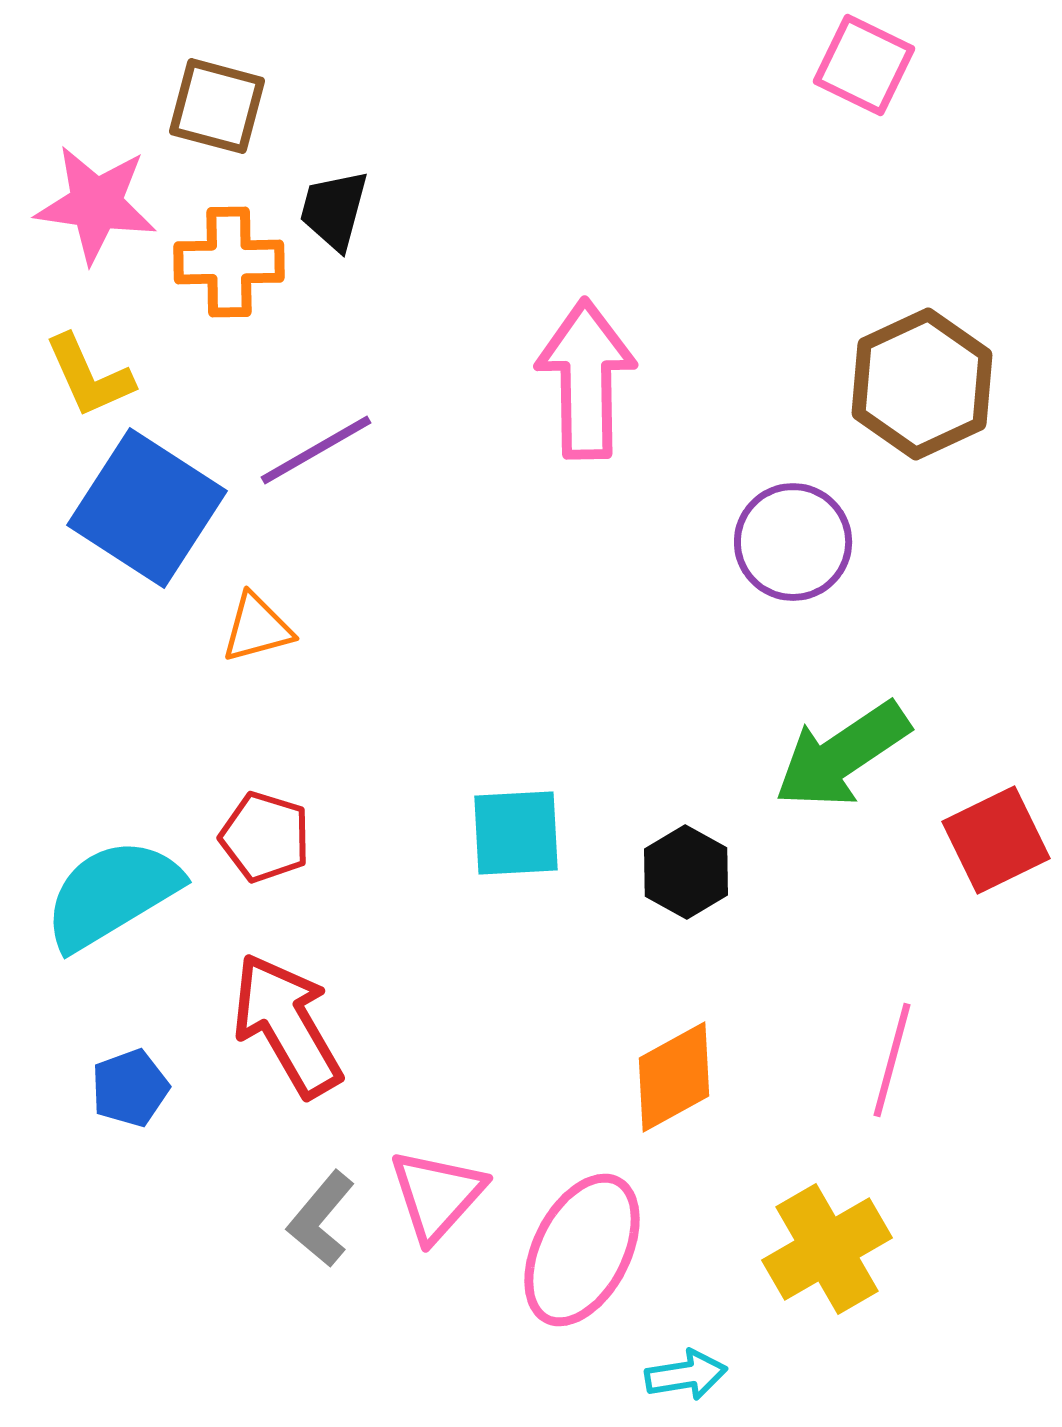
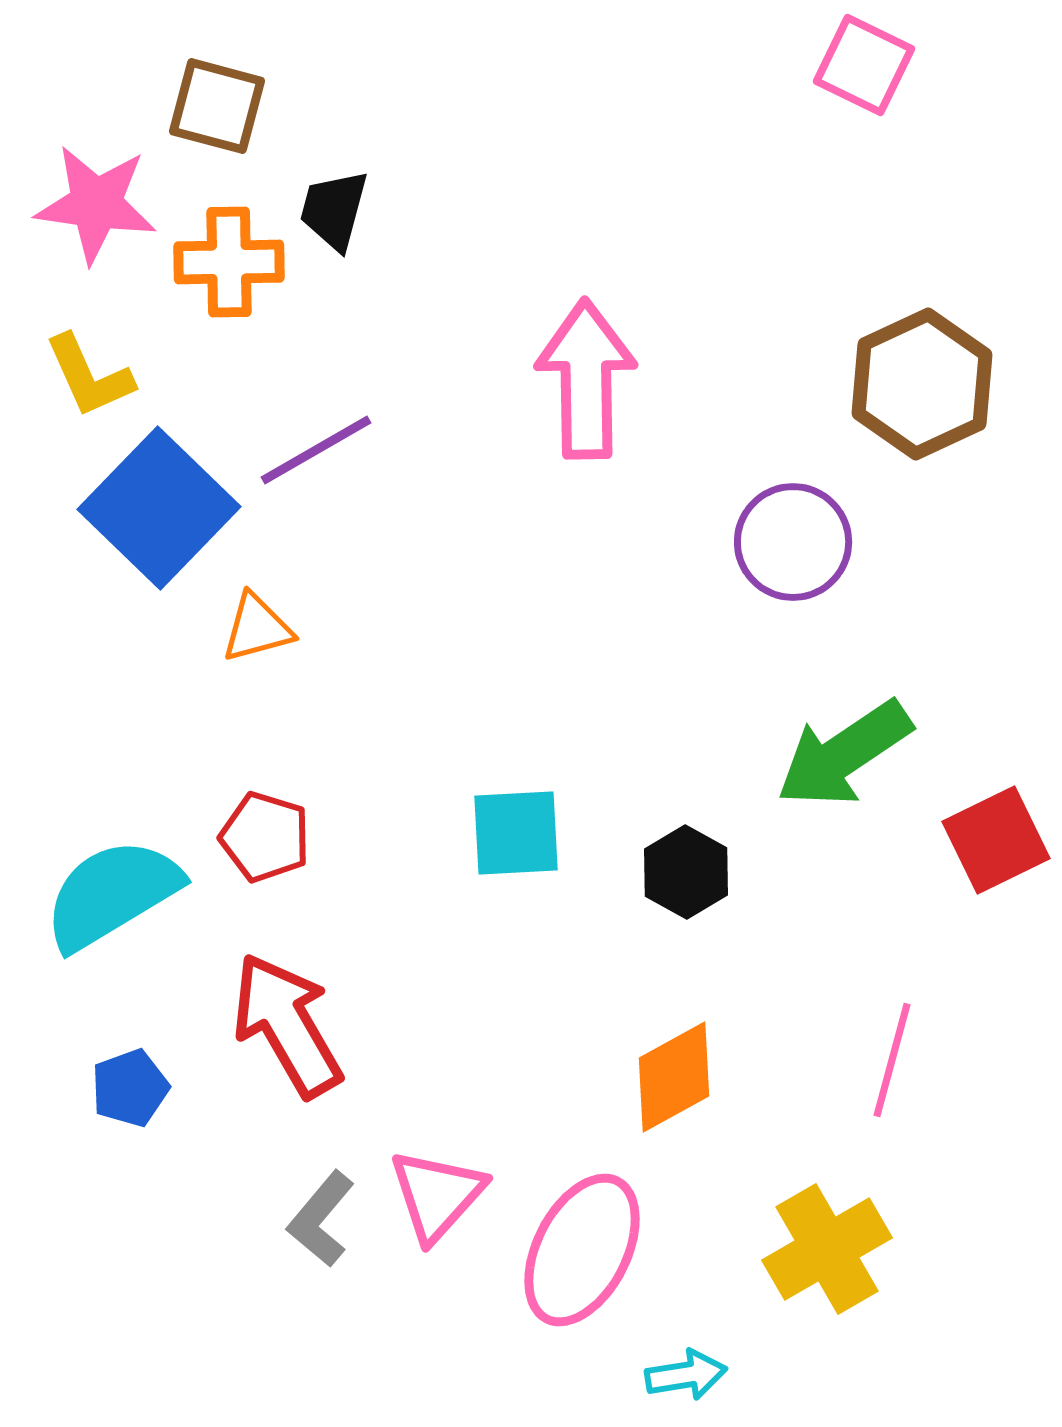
blue square: moved 12 px right; rotated 11 degrees clockwise
green arrow: moved 2 px right, 1 px up
